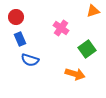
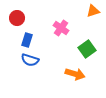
red circle: moved 1 px right, 1 px down
blue rectangle: moved 7 px right, 1 px down; rotated 40 degrees clockwise
